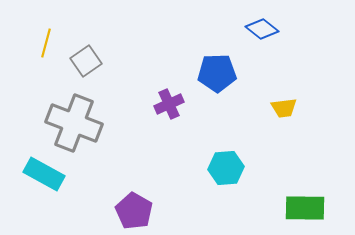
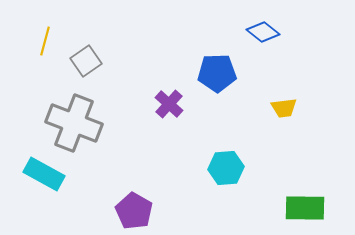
blue diamond: moved 1 px right, 3 px down
yellow line: moved 1 px left, 2 px up
purple cross: rotated 24 degrees counterclockwise
